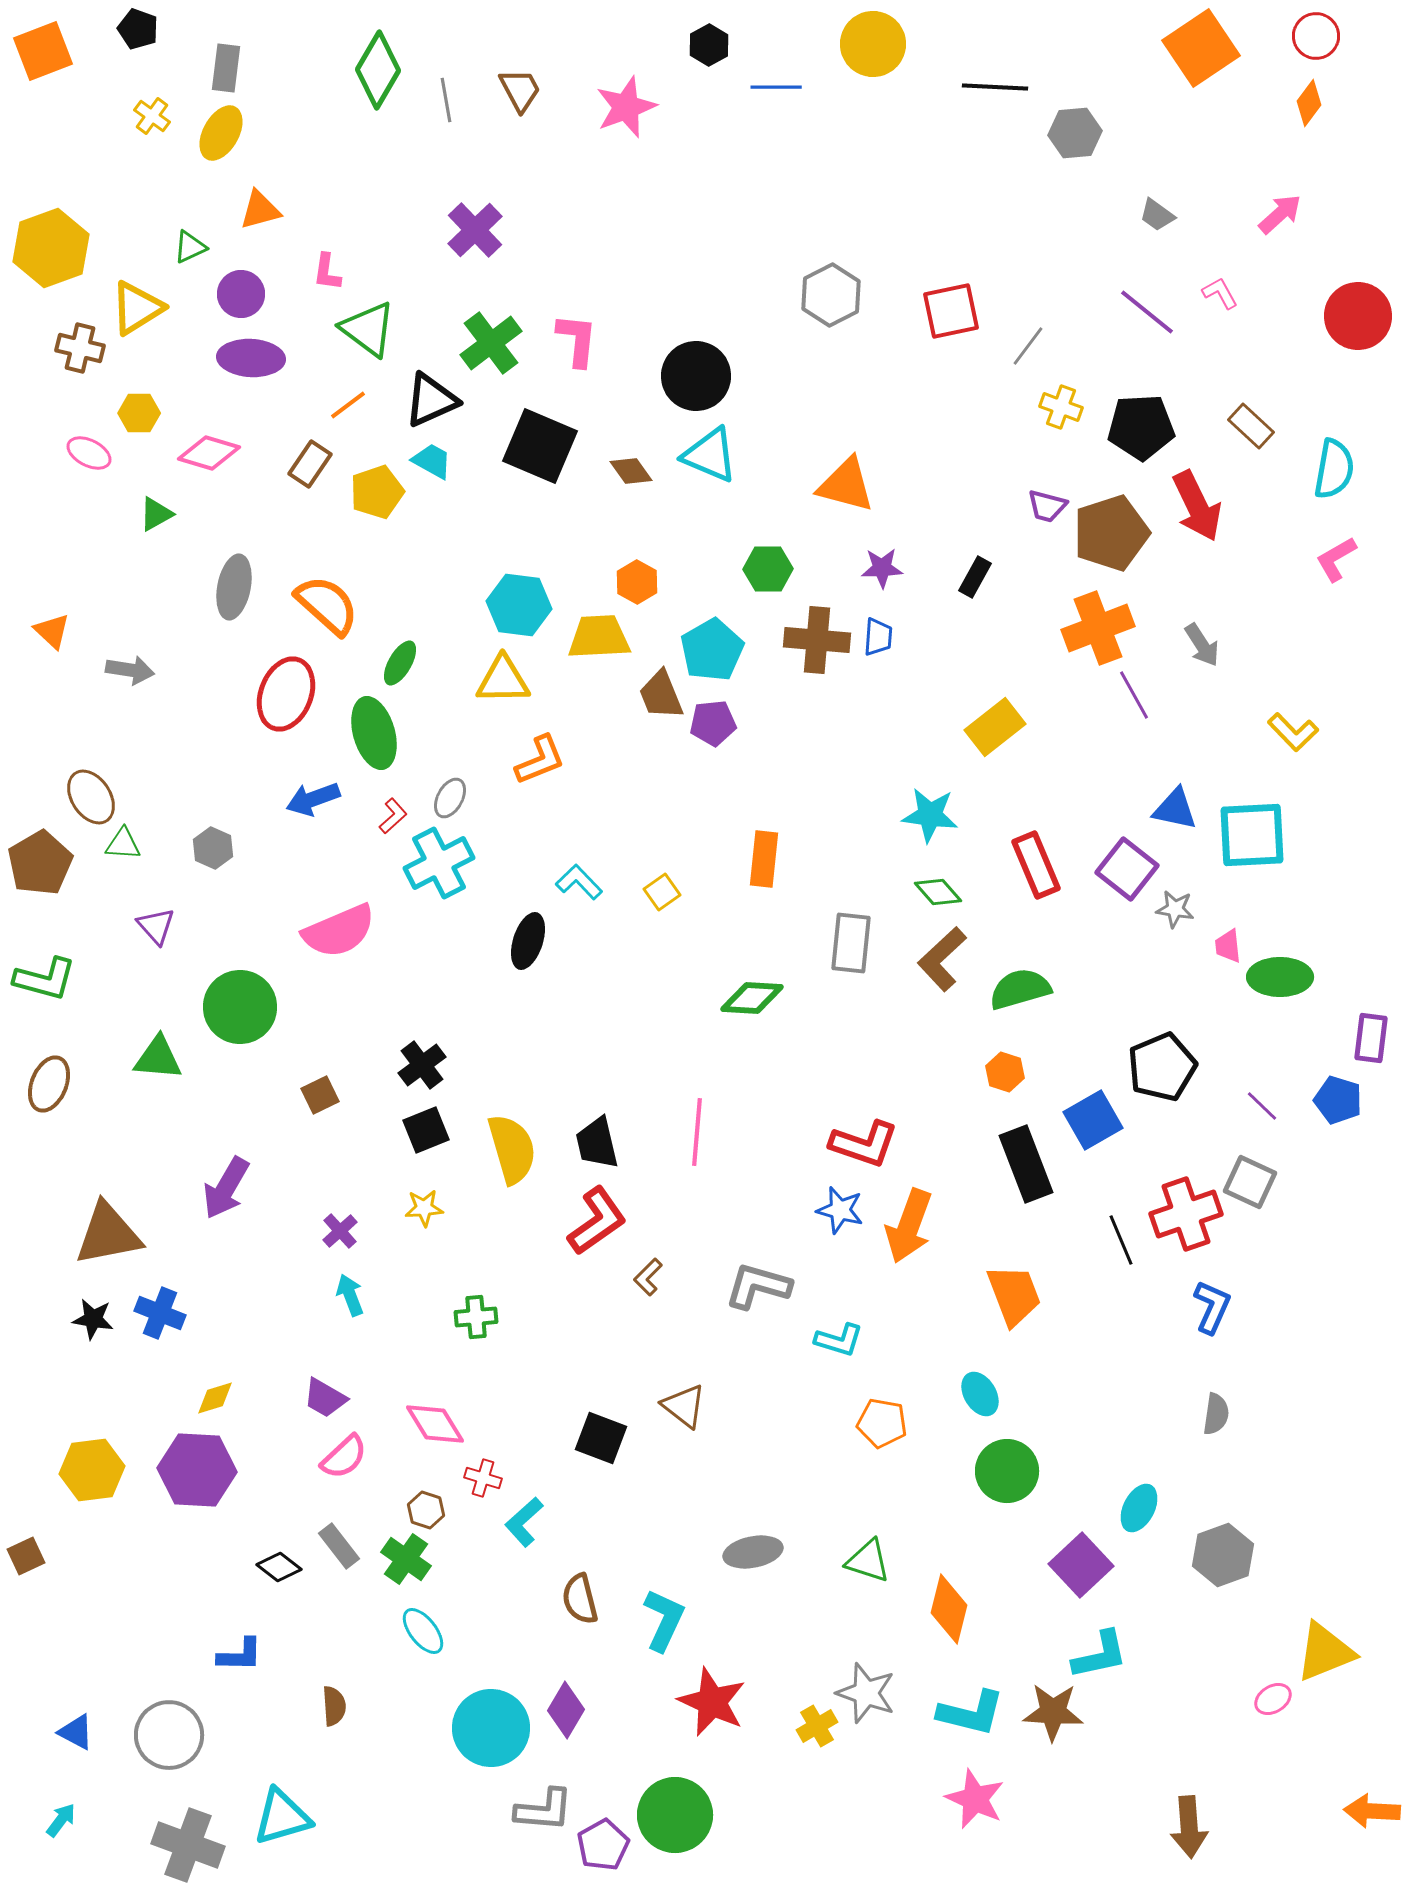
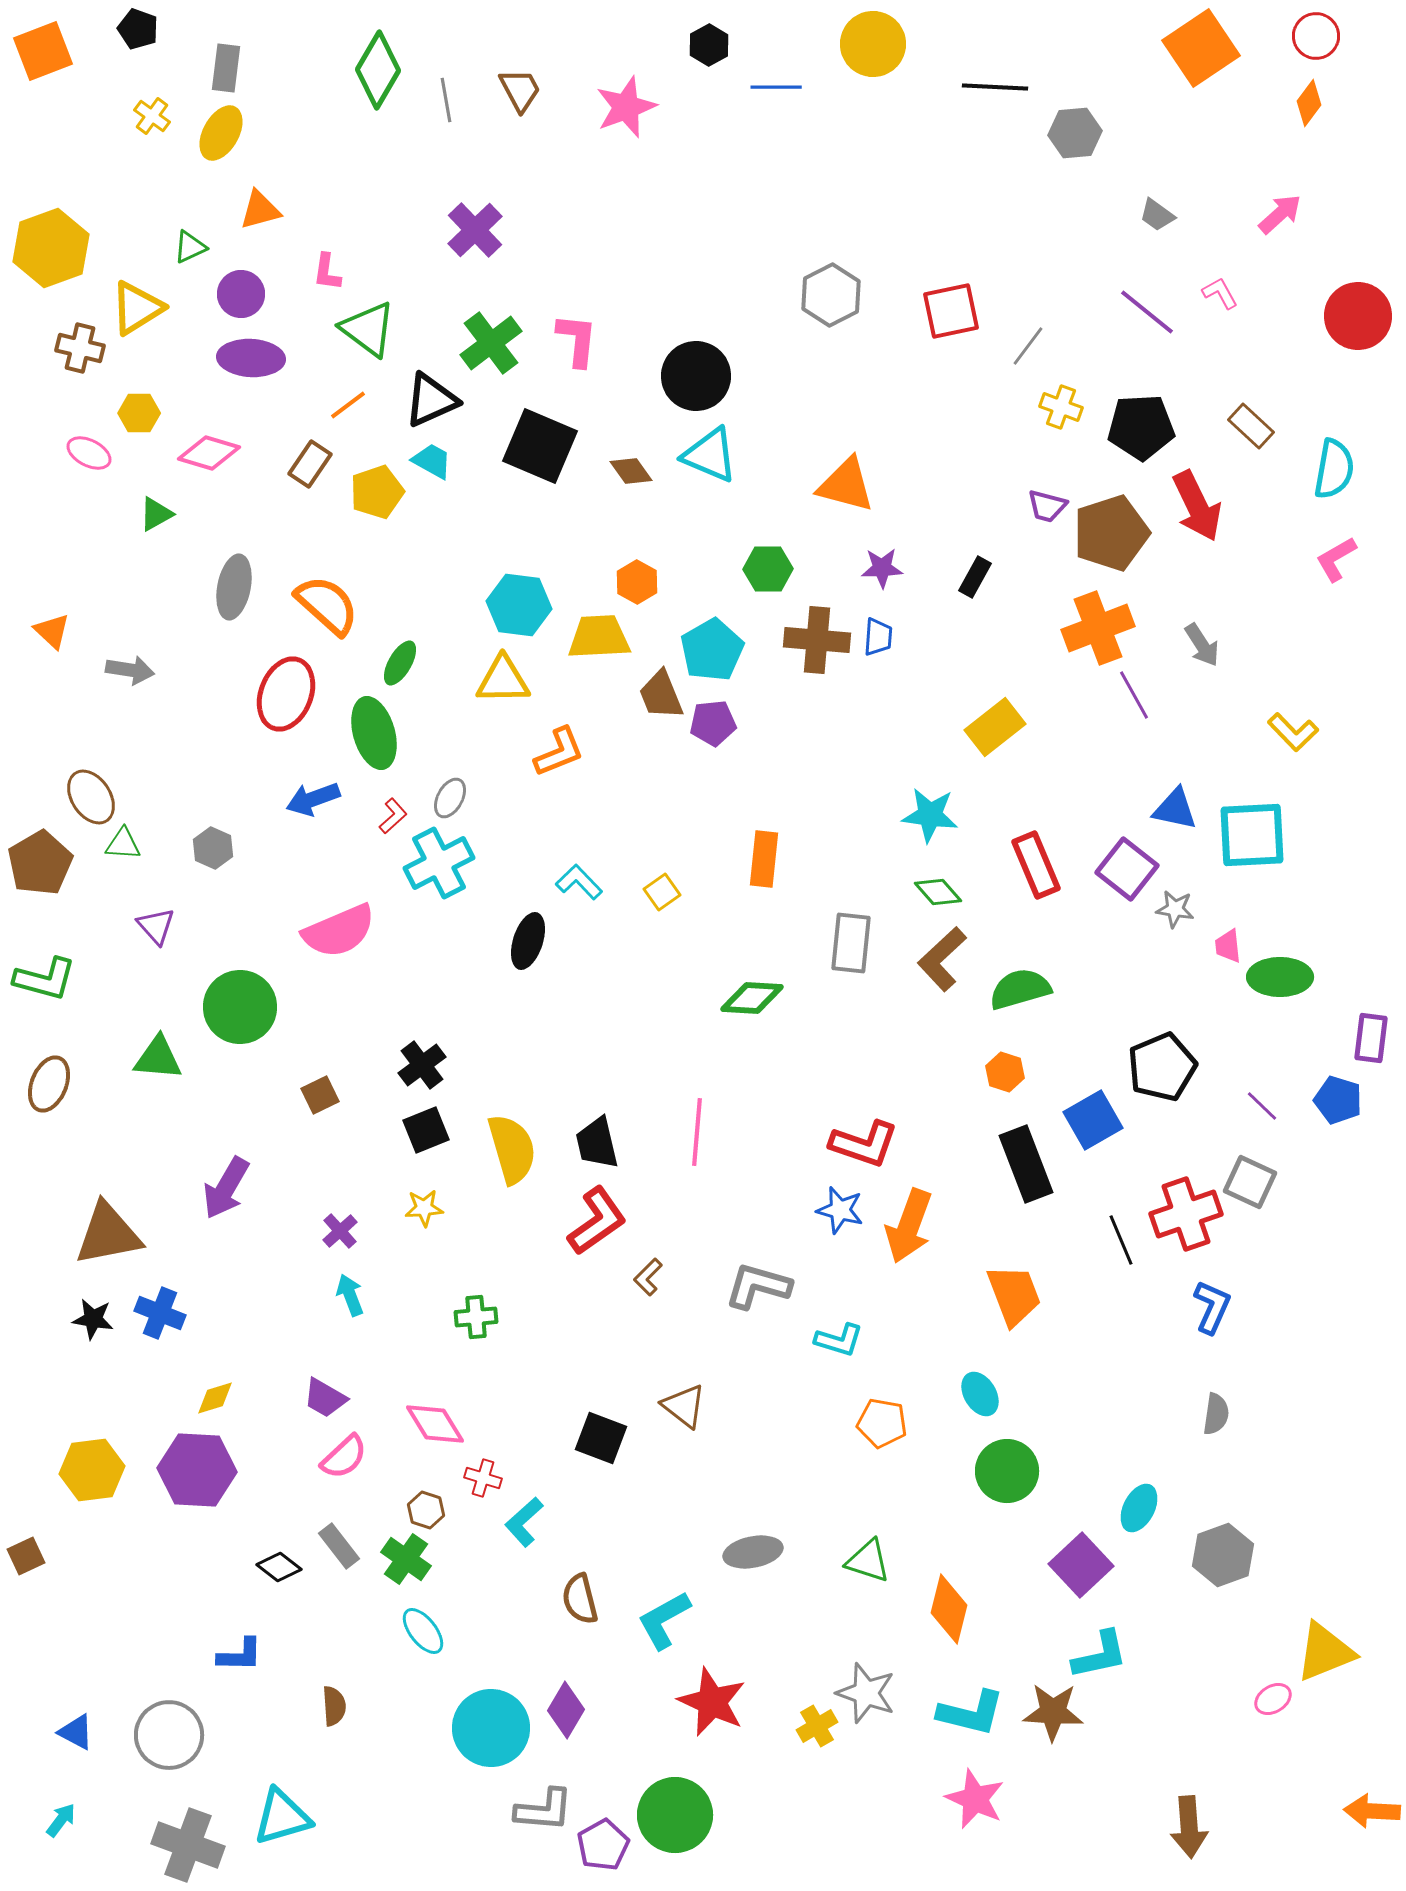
orange L-shape at (540, 760): moved 19 px right, 8 px up
cyan L-shape at (664, 1620): rotated 144 degrees counterclockwise
